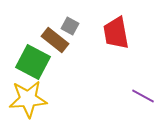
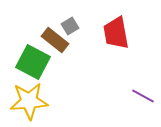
gray square: rotated 30 degrees clockwise
yellow star: moved 1 px right, 2 px down
